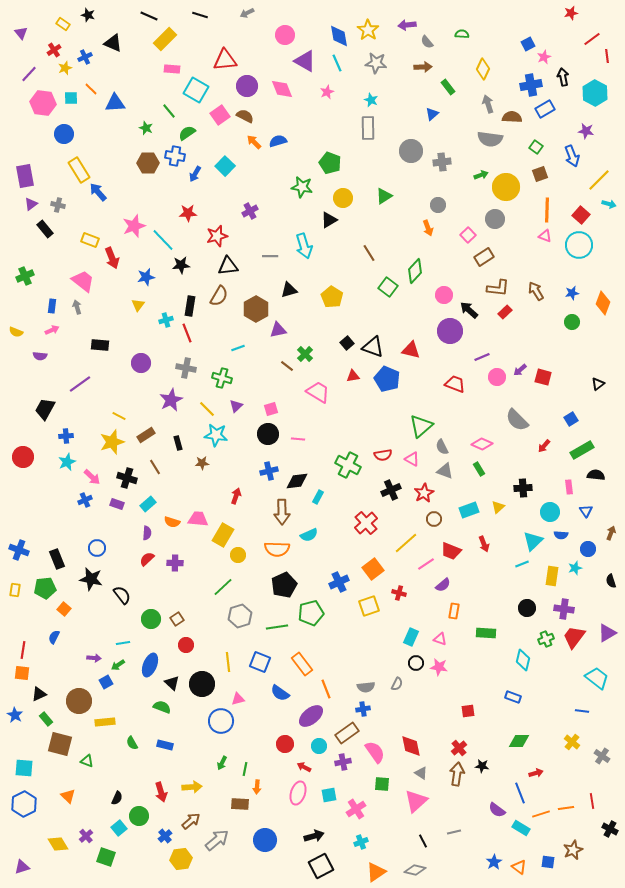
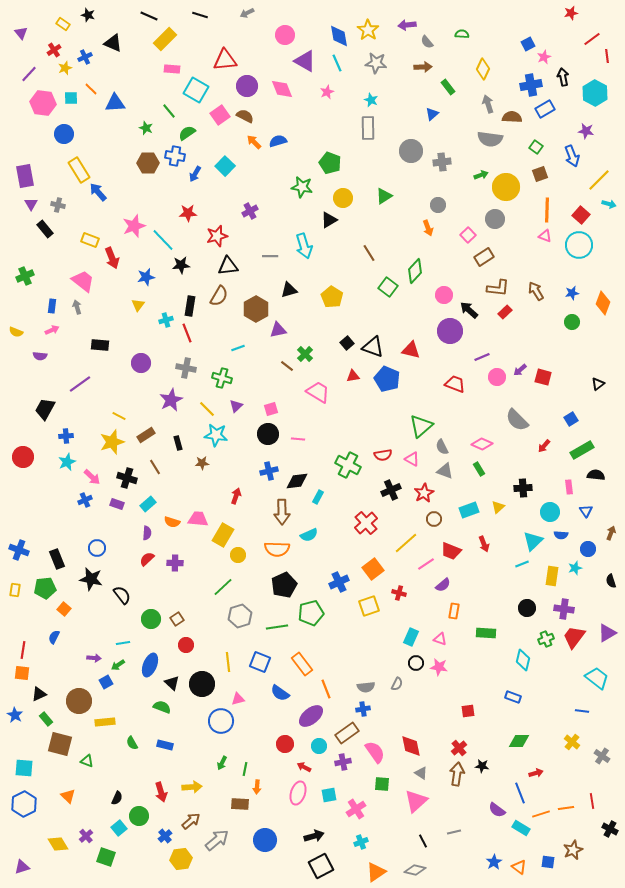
purple triangle at (31, 204): rotated 24 degrees counterclockwise
